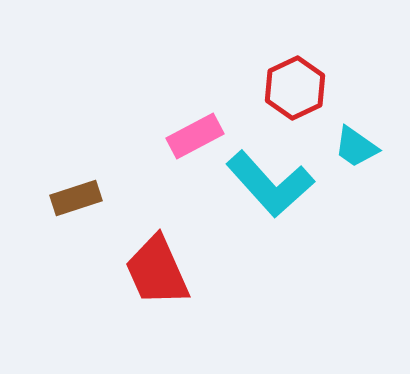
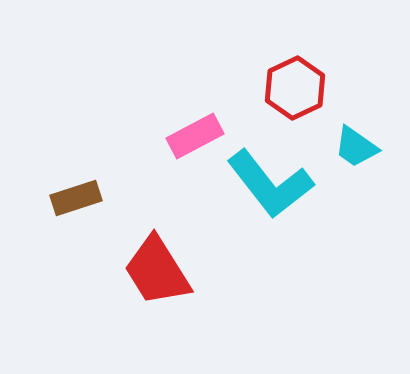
cyan L-shape: rotated 4 degrees clockwise
red trapezoid: rotated 8 degrees counterclockwise
